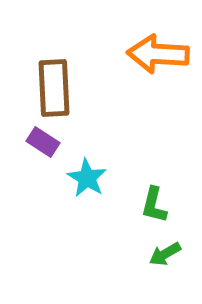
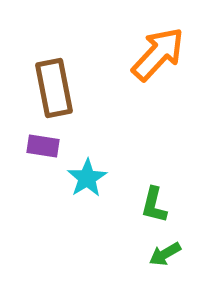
orange arrow: rotated 130 degrees clockwise
brown rectangle: rotated 8 degrees counterclockwise
purple rectangle: moved 4 px down; rotated 24 degrees counterclockwise
cyan star: rotated 9 degrees clockwise
